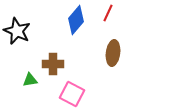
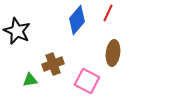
blue diamond: moved 1 px right
brown cross: rotated 20 degrees counterclockwise
pink square: moved 15 px right, 13 px up
